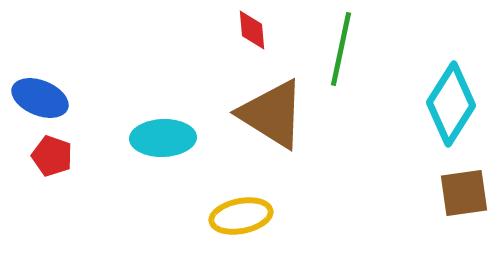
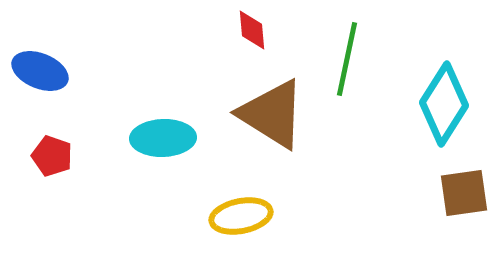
green line: moved 6 px right, 10 px down
blue ellipse: moved 27 px up
cyan diamond: moved 7 px left
